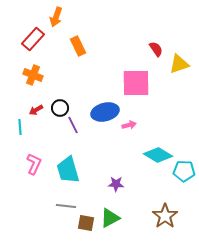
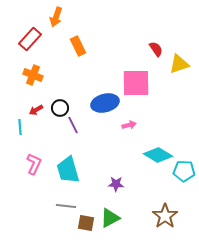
red rectangle: moved 3 px left
blue ellipse: moved 9 px up
